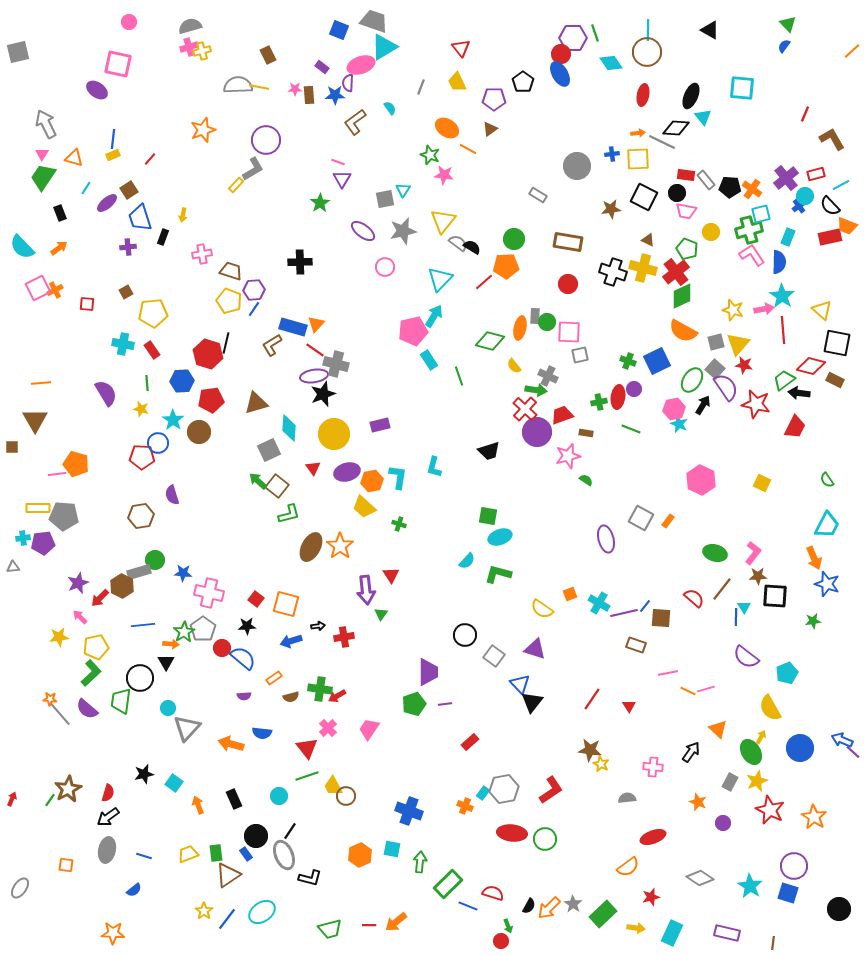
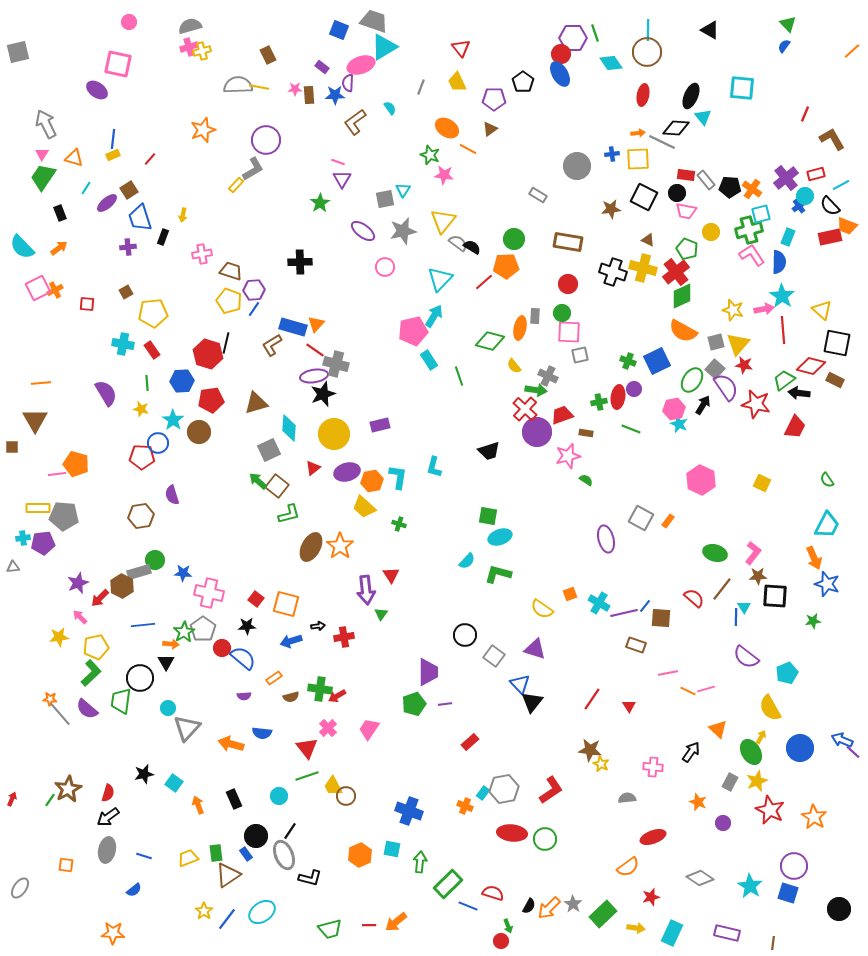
green circle at (547, 322): moved 15 px right, 9 px up
red triangle at (313, 468): rotated 28 degrees clockwise
yellow trapezoid at (188, 854): moved 4 px down
